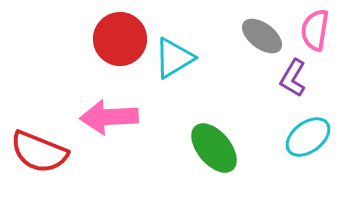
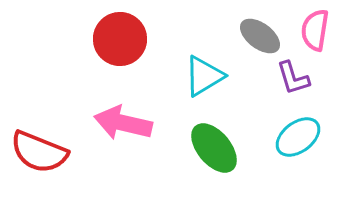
gray ellipse: moved 2 px left
cyan triangle: moved 30 px right, 18 px down
purple L-shape: rotated 48 degrees counterclockwise
pink arrow: moved 14 px right, 6 px down; rotated 16 degrees clockwise
cyan ellipse: moved 10 px left
